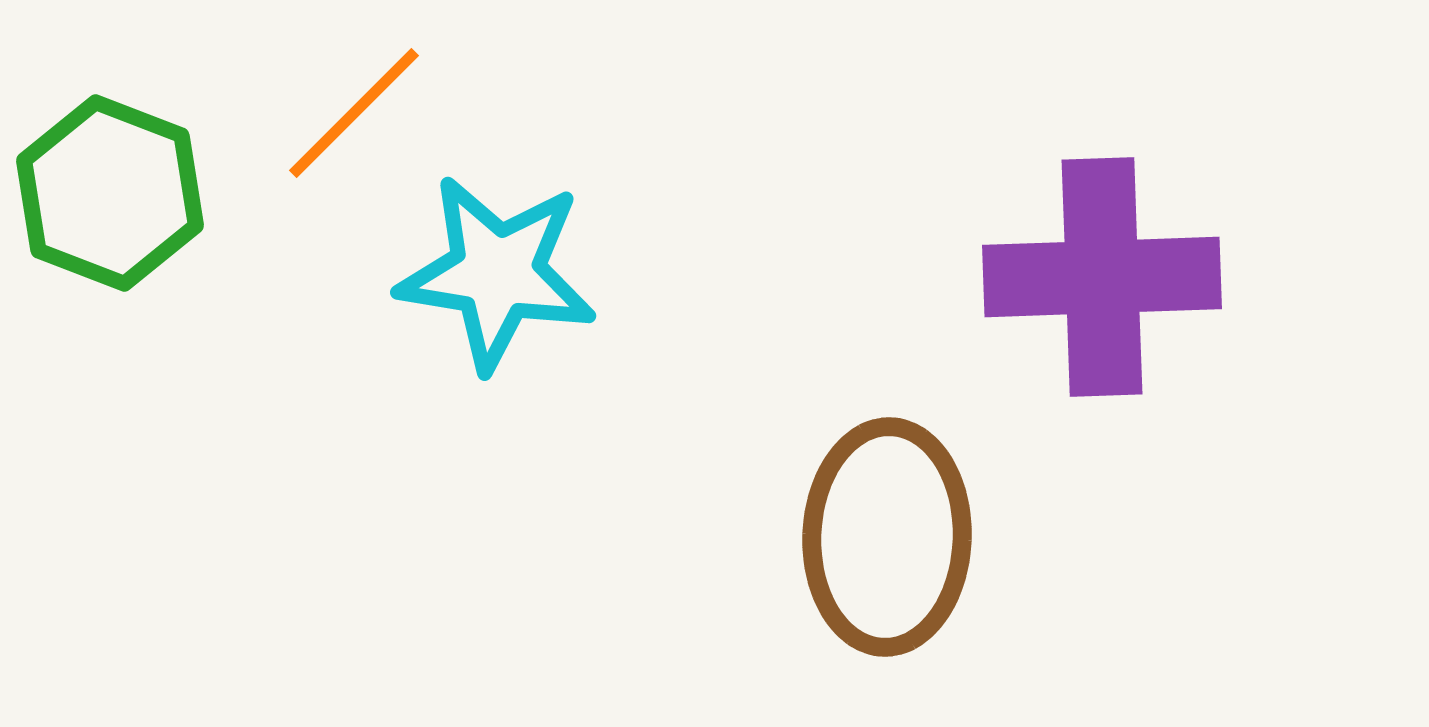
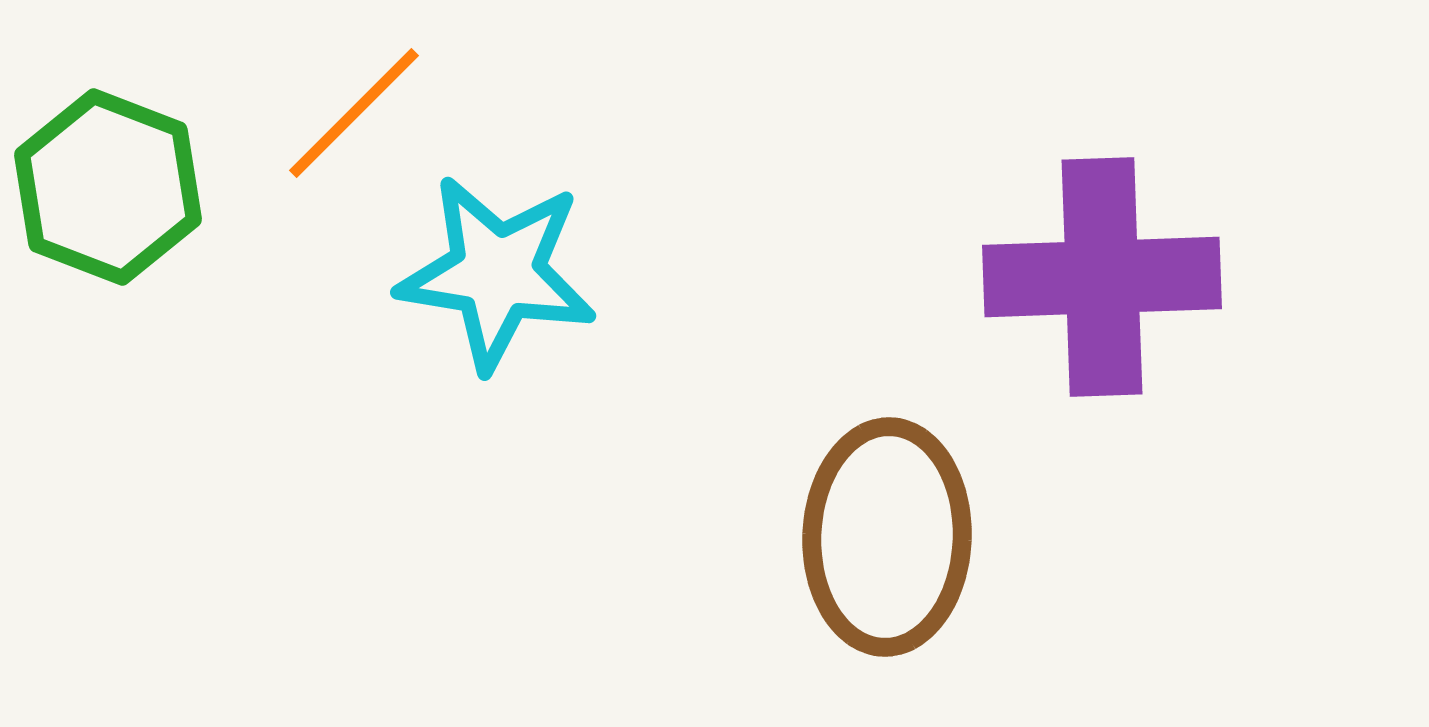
green hexagon: moved 2 px left, 6 px up
